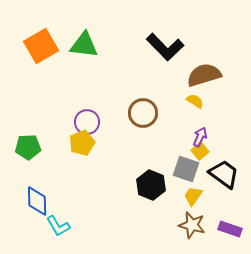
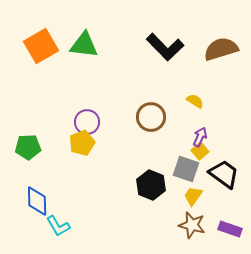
brown semicircle: moved 17 px right, 26 px up
brown circle: moved 8 px right, 4 px down
